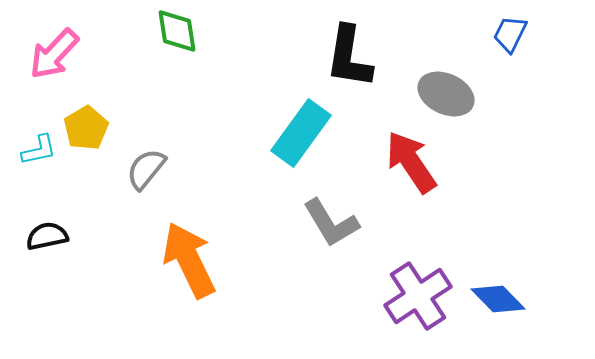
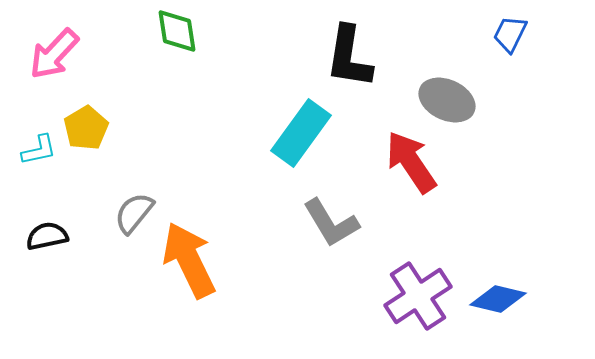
gray ellipse: moved 1 px right, 6 px down
gray semicircle: moved 12 px left, 44 px down
blue diamond: rotated 32 degrees counterclockwise
